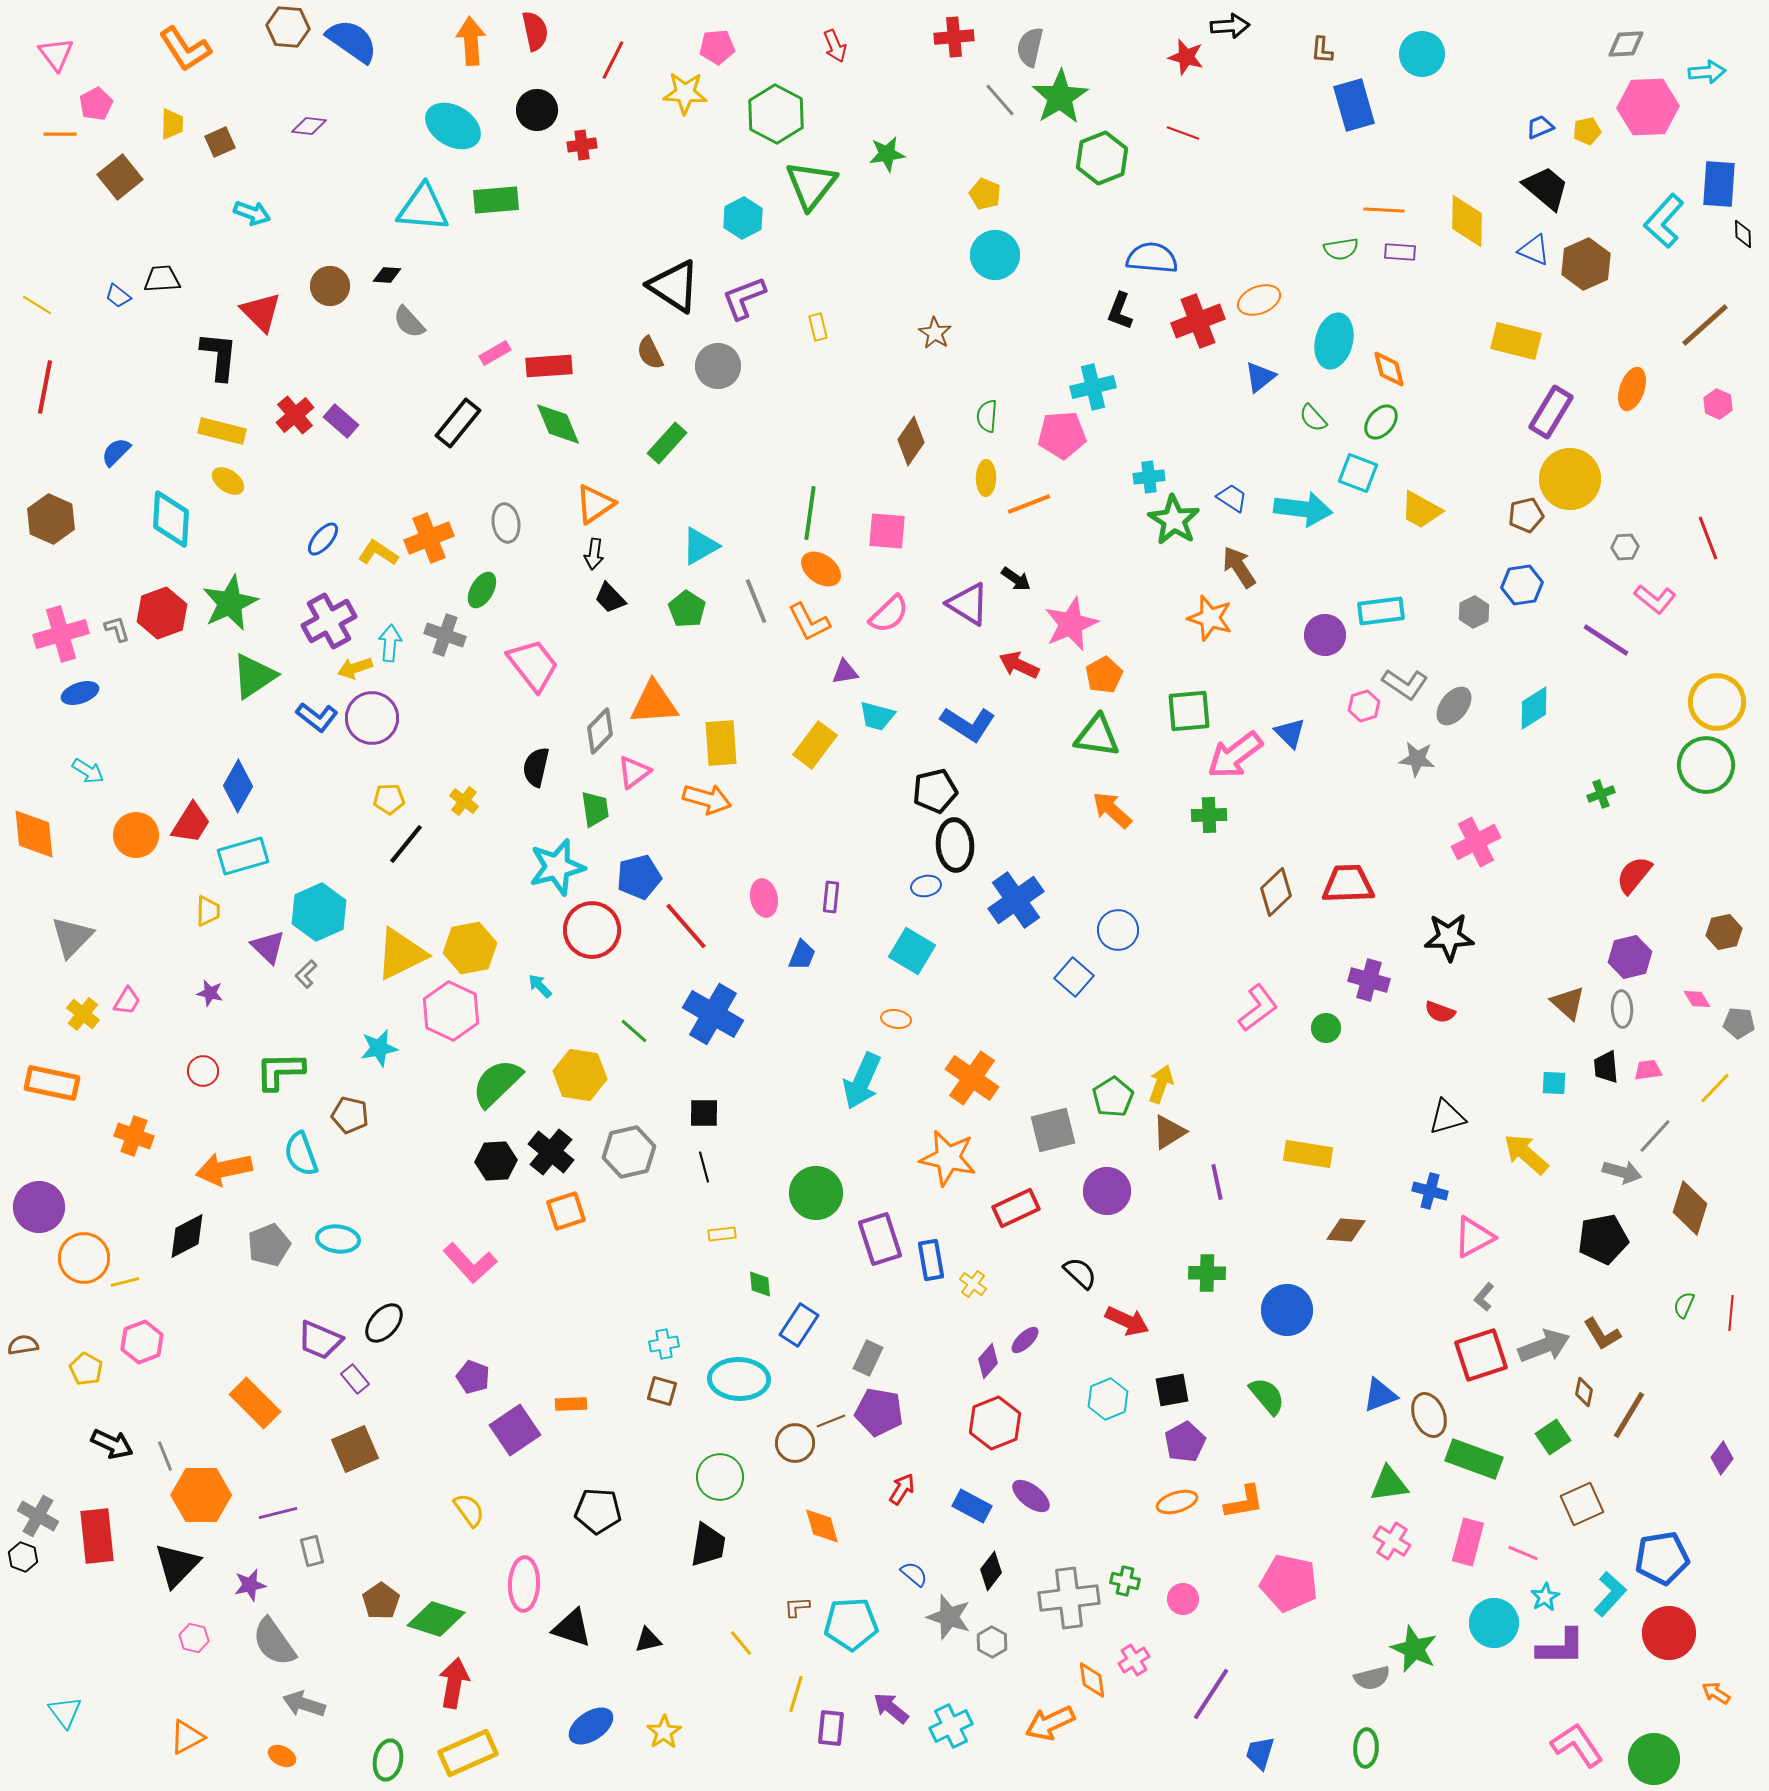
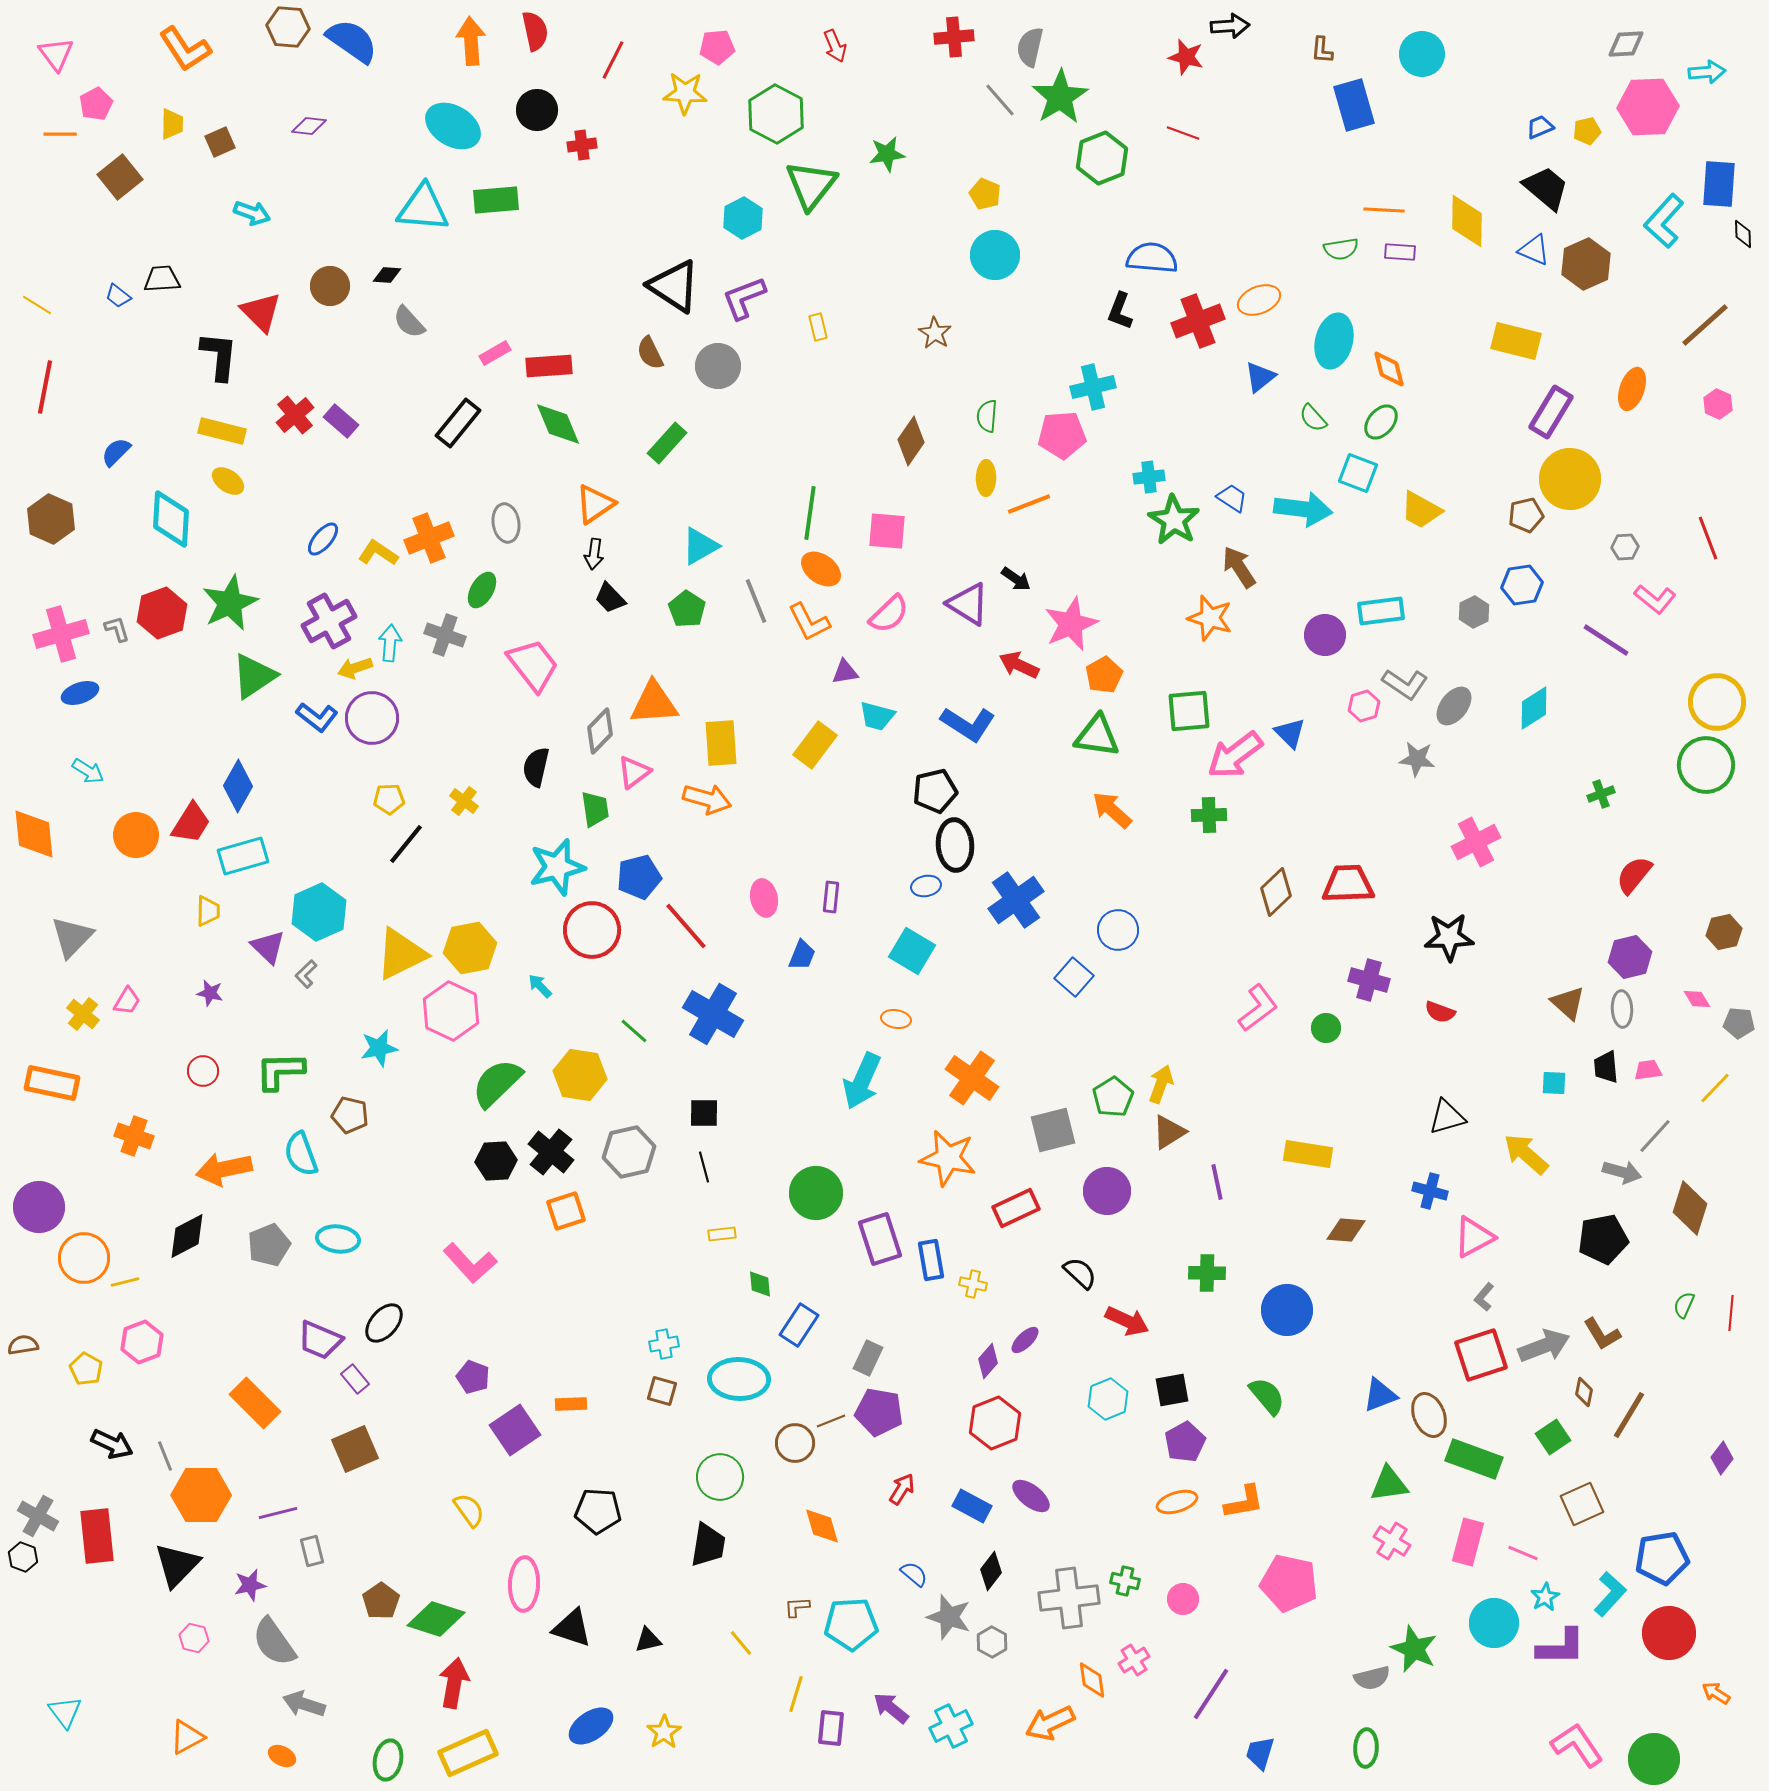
yellow cross at (973, 1284): rotated 24 degrees counterclockwise
